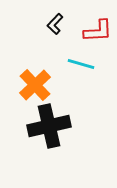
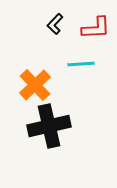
red L-shape: moved 2 px left, 3 px up
cyan line: rotated 20 degrees counterclockwise
